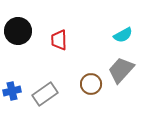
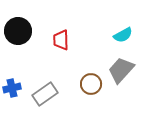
red trapezoid: moved 2 px right
blue cross: moved 3 px up
